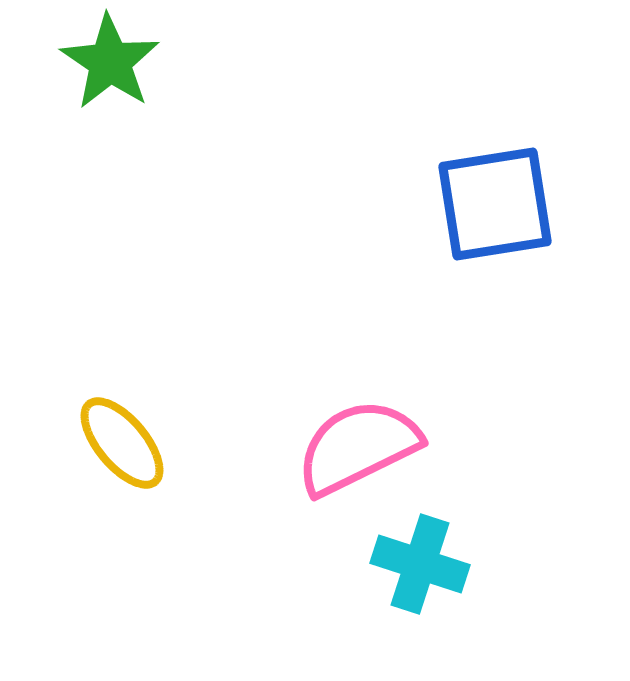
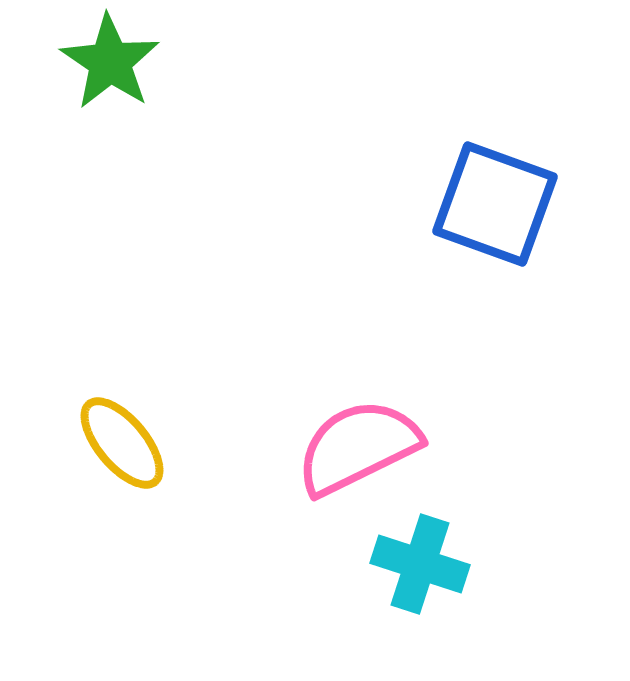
blue square: rotated 29 degrees clockwise
